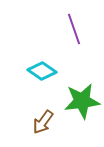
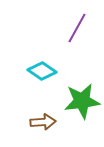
purple line: moved 3 px right, 1 px up; rotated 48 degrees clockwise
brown arrow: rotated 130 degrees counterclockwise
